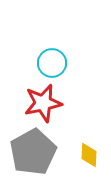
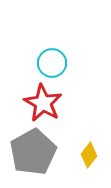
red star: rotated 30 degrees counterclockwise
yellow diamond: rotated 35 degrees clockwise
